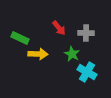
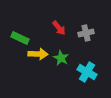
gray cross: rotated 14 degrees counterclockwise
green star: moved 11 px left, 4 px down
